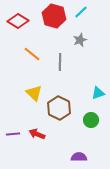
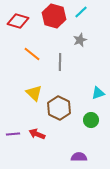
red diamond: rotated 15 degrees counterclockwise
